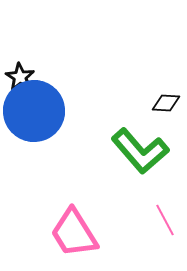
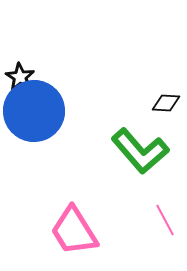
pink trapezoid: moved 2 px up
